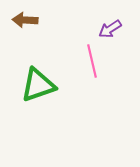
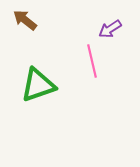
brown arrow: rotated 35 degrees clockwise
